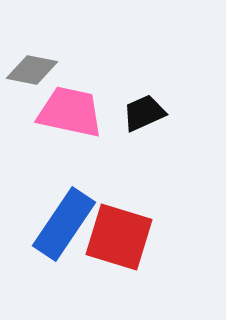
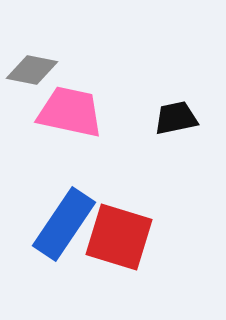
black trapezoid: moved 32 px right, 5 px down; rotated 12 degrees clockwise
